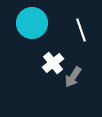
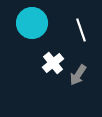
gray arrow: moved 5 px right, 2 px up
